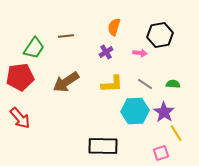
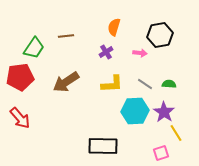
green semicircle: moved 4 px left
